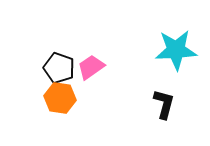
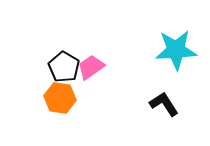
black pentagon: moved 5 px right, 1 px up; rotated 12 degrees clockwise
black L-shape: rotated 48 degrees counterclockwise
